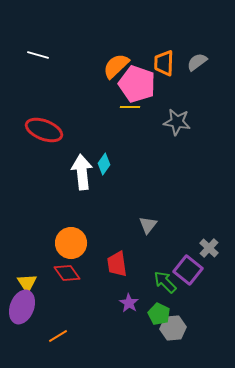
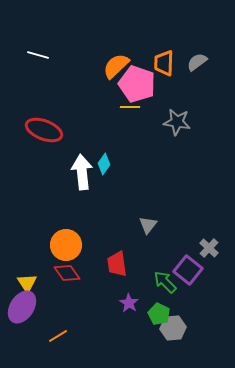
orange circle: moved 5 px left, 2 px down
purple ellipse: rotated 12 degrees clockwise
